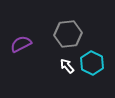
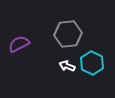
purple semicircle: moved 2 px left
white arrow: rotated 28 degrees counterclockwise
